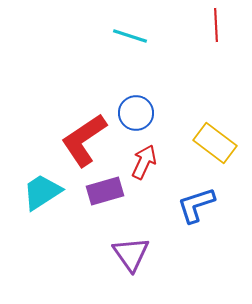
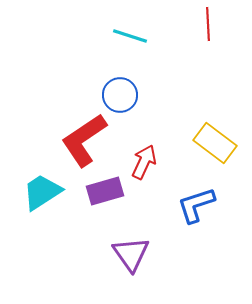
red line: moved 8 px left, 1 px up
blue circle: moved 16 px left, 18 px up
